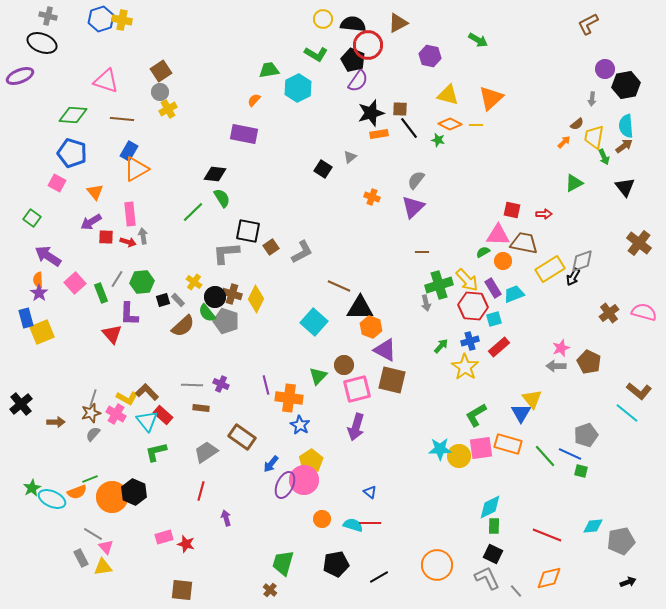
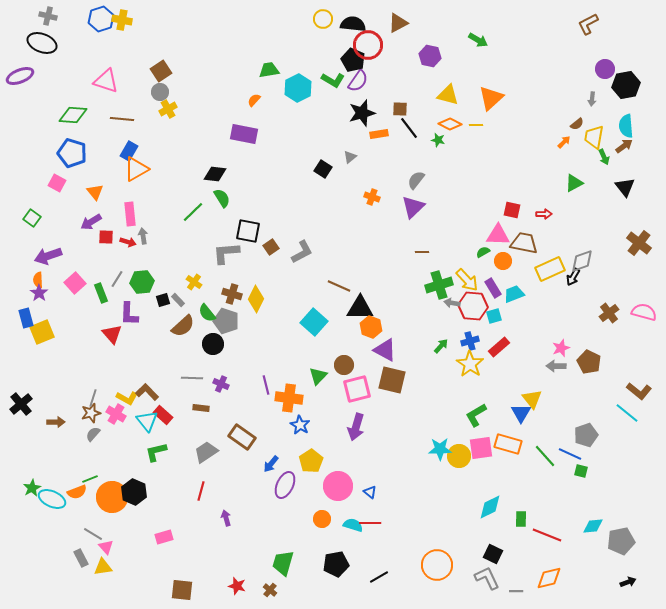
green L-shape at (316, 54): moved 17 px right, 26 px down
black star at (371, 113): moved 9 px left
purple arrow at (48, 256): rotated 52 degrees counterclockwise
yellow rectangle at (550, 269): rotated 8 degrees clockwise
black circle at (215, 297): moved 2 px left, 47 px down
gray arrow at (426, 303): moved 26 px right; rotated 112 degrees clockwise
cyan square at (494, 319): moved 3 px up
yellow star at (465, 367): moved 5 px right, 3 px up
gray line at (192, 385): moved 7 px up
pink circle at (304, 480): moved 34 px right, 6 px down
green rectangle at (494, 526): moved 27 px right, 7 px up
red star at (186, 544): moved 51 px right, 42 px down
gray line at (516, 591): rotated 48 degrees counterclockwise
